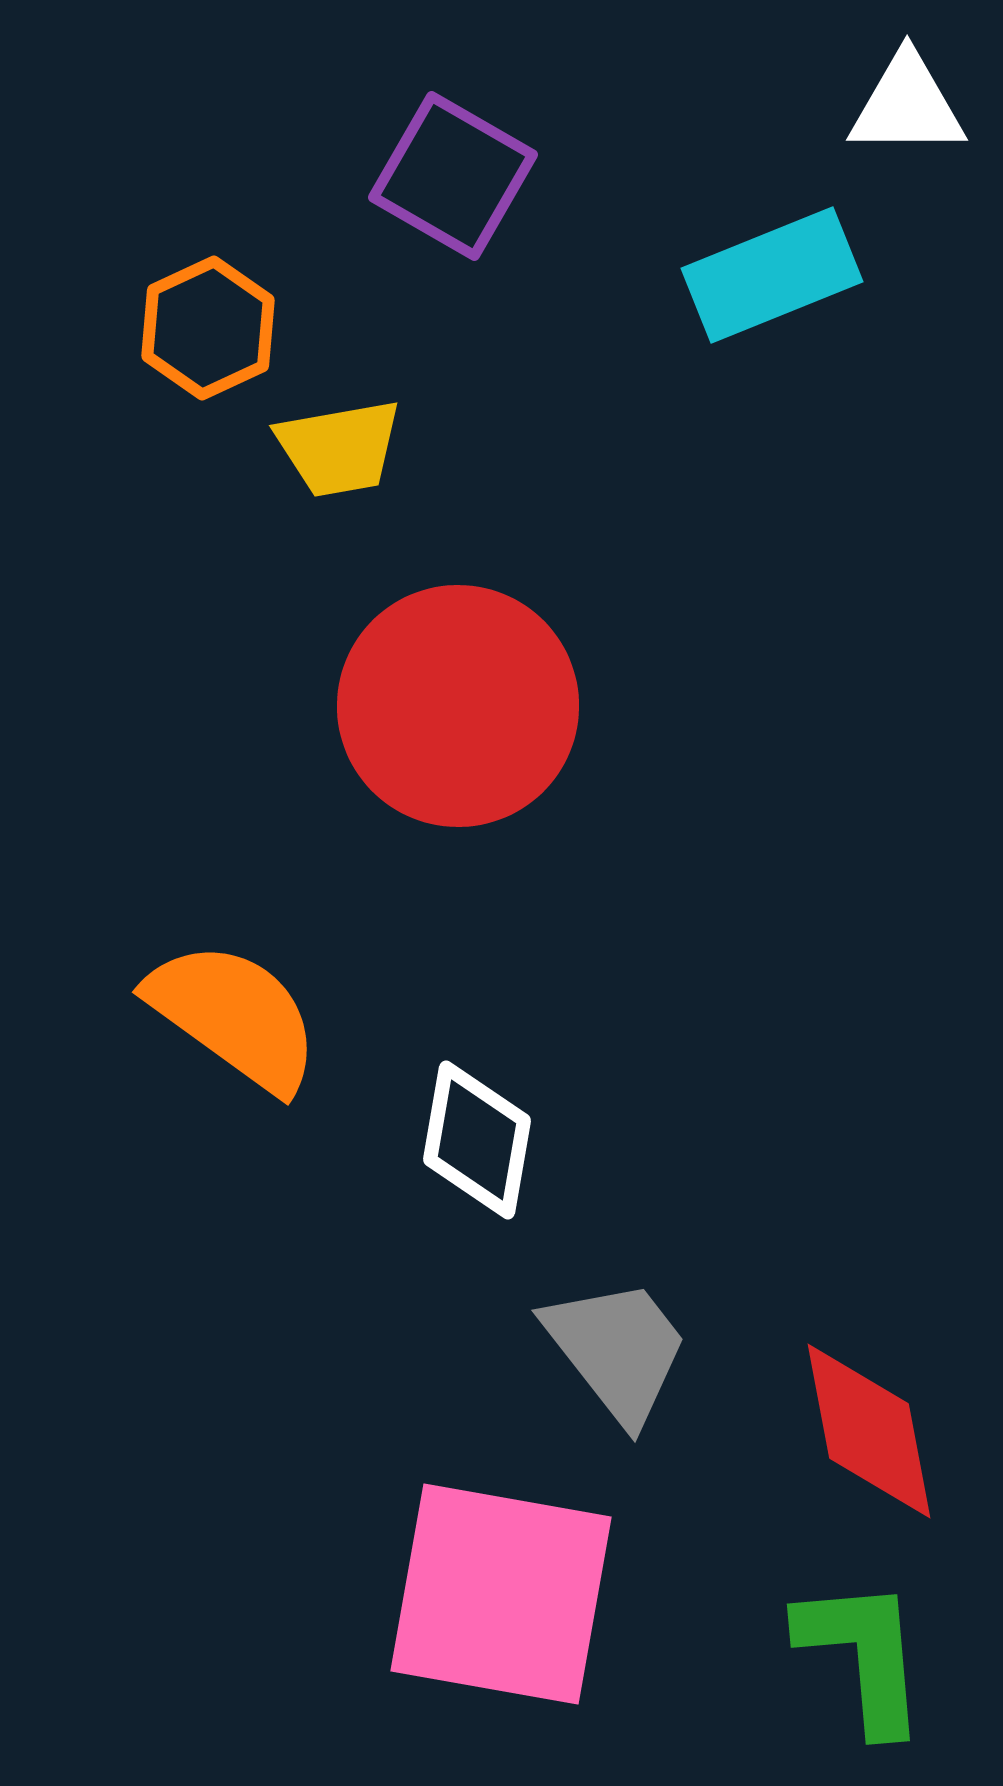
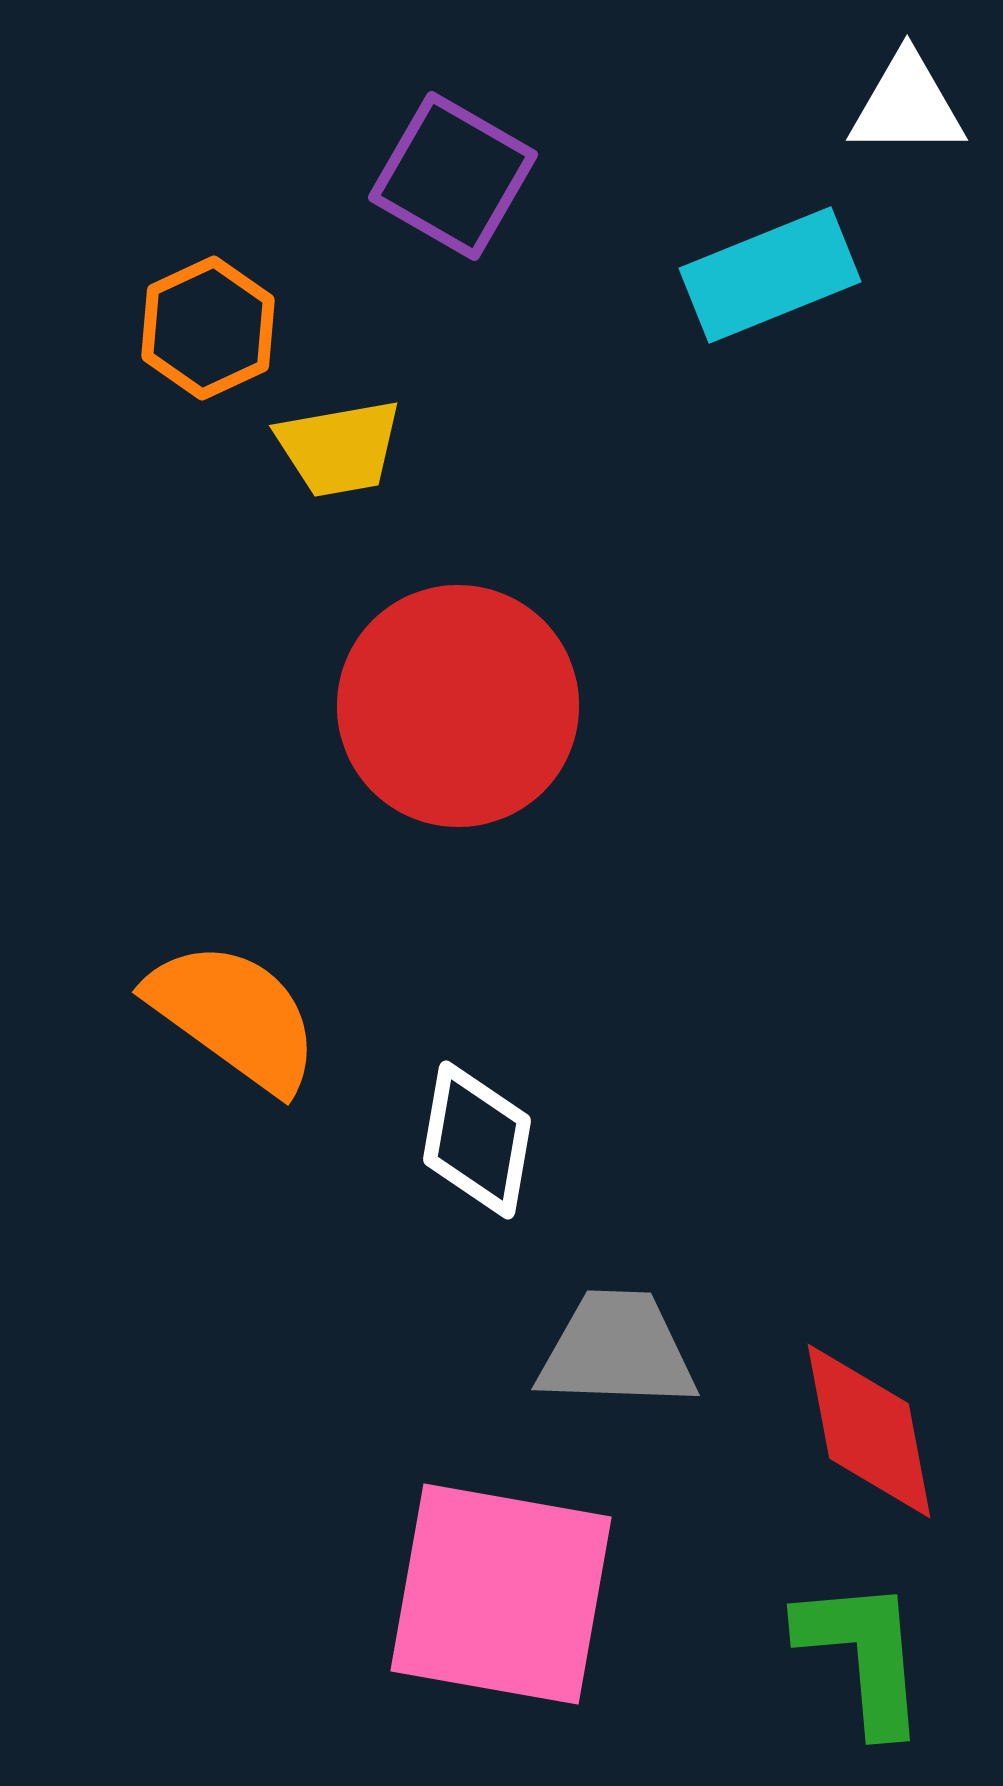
cyan rectangle: moved 2 px left
gray trapezoid: rotated 50 degrees counterclockwise
